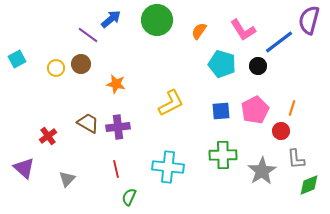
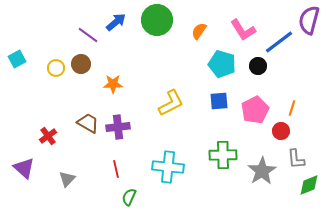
blue arrow: moved 5 px right, 3 px down
orange star: moved 3 px left; rotated 12 degrees counterclockwise
blue square: moved 2 px left, 10 px up
